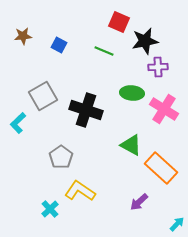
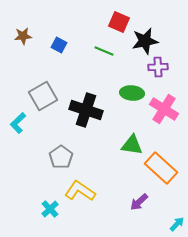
green triangle: moved 1 px right; rotated 20 degrees counterclockwise
